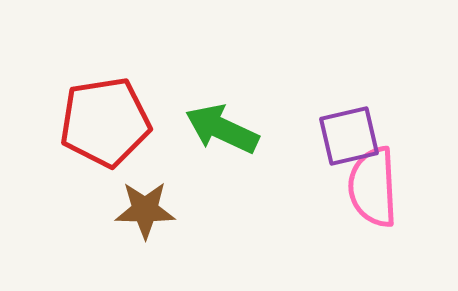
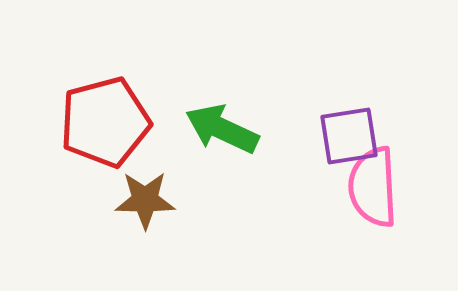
red pentagon: rotated 6 degrees counterclockwise
purple square: rotated 4 degrees clockwise
brown star: moved 10 px up
